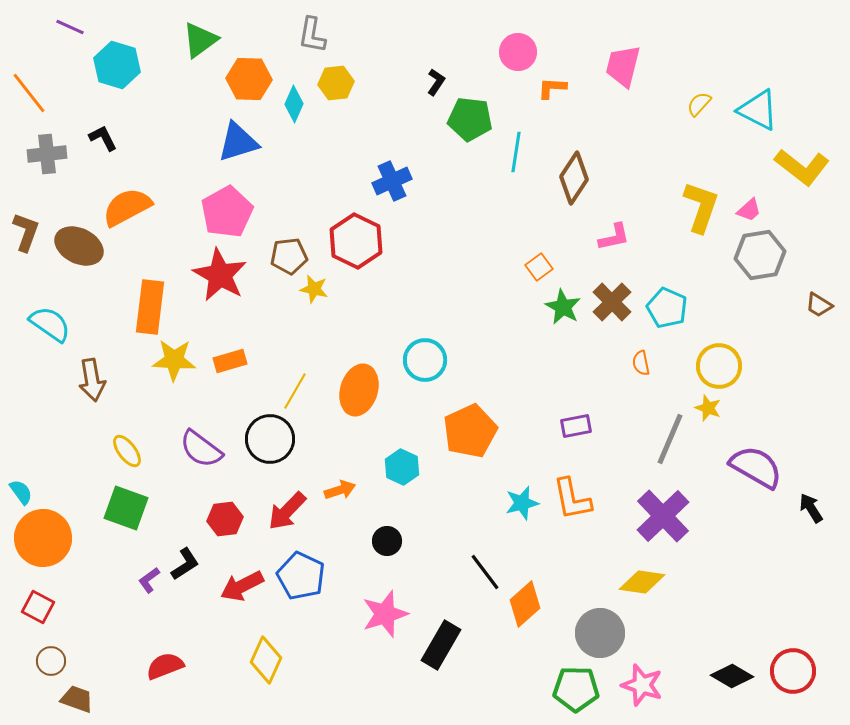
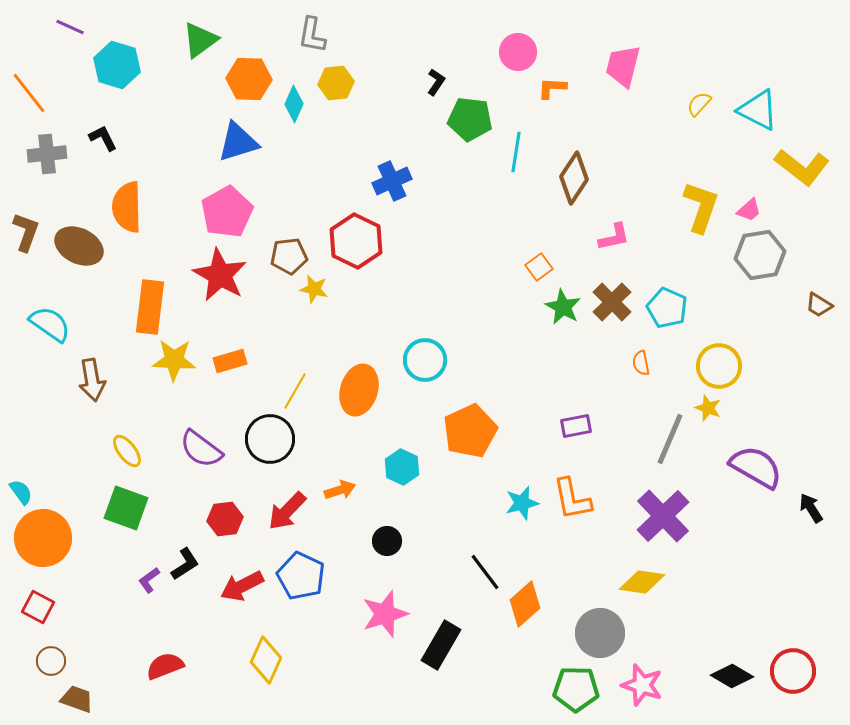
orange semicircle at (127, 207): rotated 63 degrees counterclockwise
